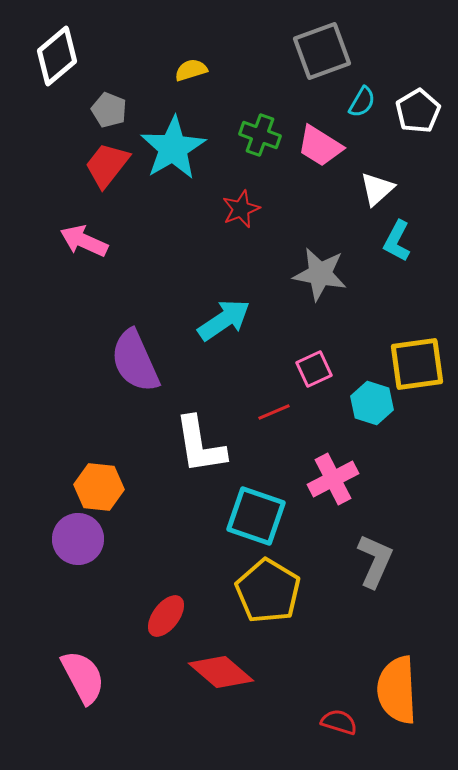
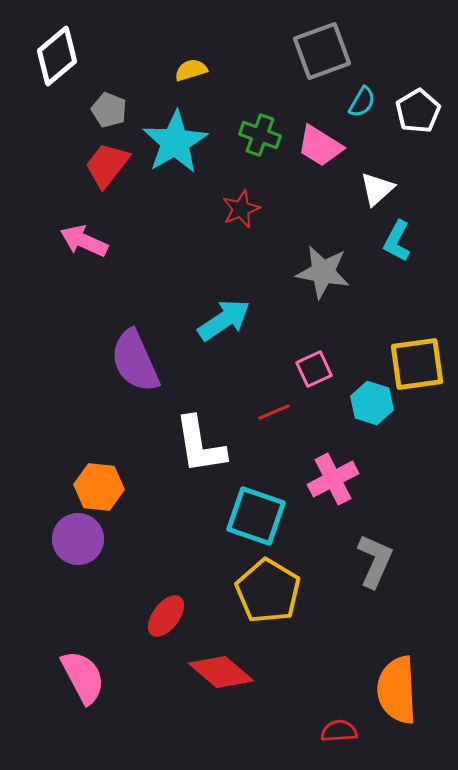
cyan star: moved 2 px right, 6 px up
gray star: moved 3 px right, 2 px up
red semicircle: moved 9 px down; rotated 21 degrees counterclockwise
